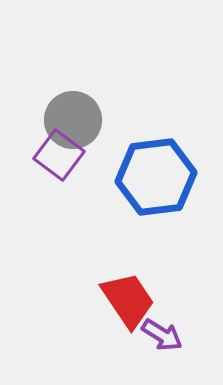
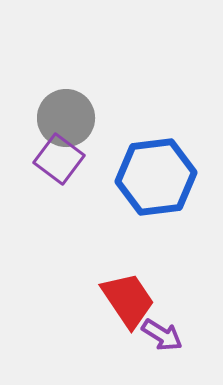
gray circle: moved 7 px left, 2 px up
purple square: moved 4 px down
